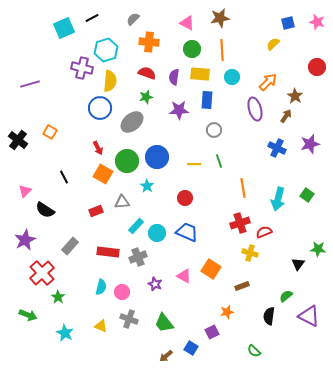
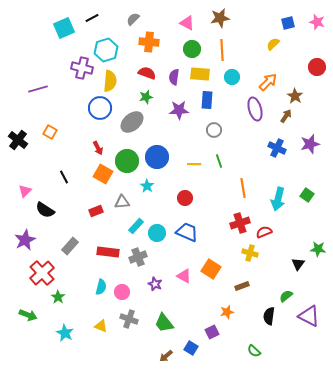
purple line at (30, 84): moved 8 px right, 5 px down
